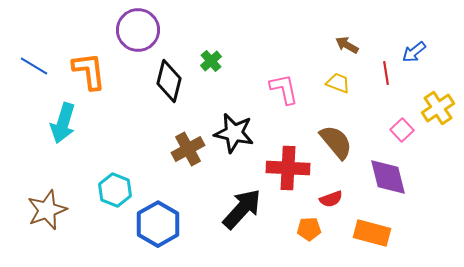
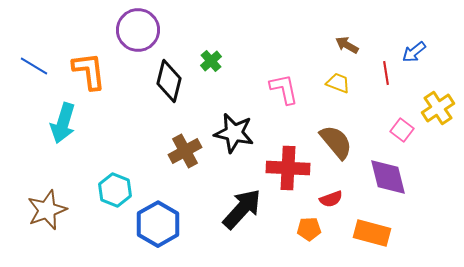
pink square: rotated 10 degrees counterclockwise
brown cross: moved 3 px left, 2 px down
